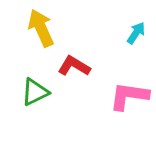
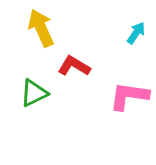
green triangle: moved 1 px left, 1 px down
